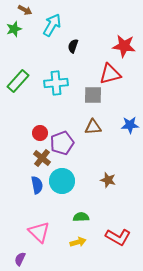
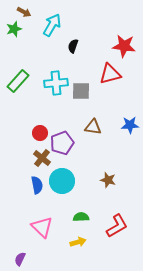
brown arrow: moved 1 px left, 2 px down
gray square: moved 12 px left, 4 px up
brown triangle: rotated 12 degrees clockwise
pink triangle: moved 3 px right, 5 px up
red L-shape: moved 1 px left, 11 px up; rotated 60 degrees counterclockwise
